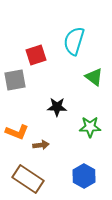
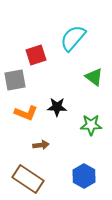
cyan semicircle: moved 1 px left, 3 px up; rotated 24 degrees clockwise
green star: moved 1 px right, 2 px up
orange L-shape: moved 9 px right, 19 px up
